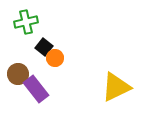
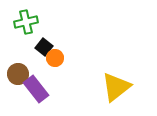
yellow triangle: rotated 12 degrees counterclockwise
